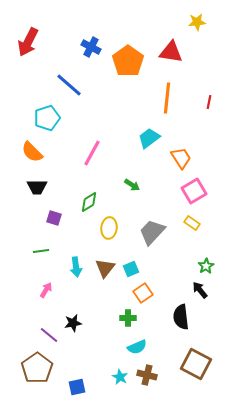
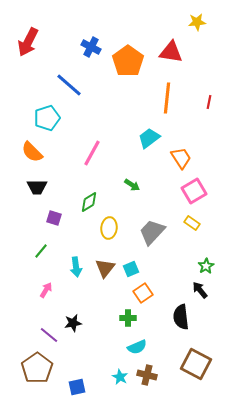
green line: rotated 42 degrees counterclockwise
